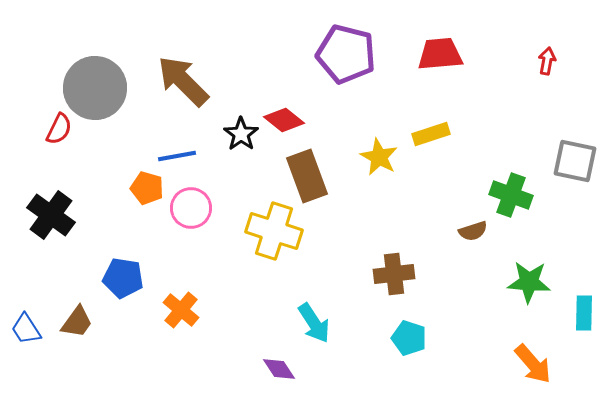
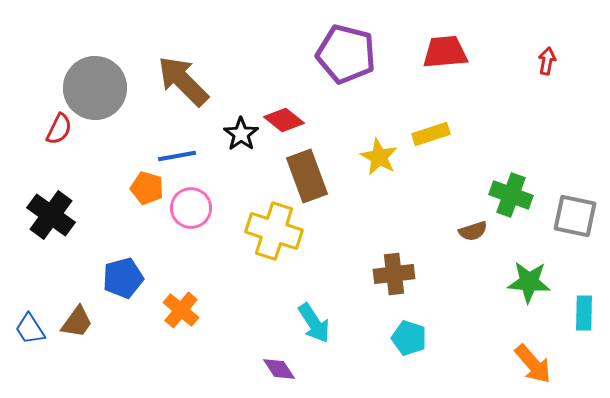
red trapezoid: moved 5 px right, 2 px up
gray square: moved 55 px down
blue pentagon: rotated 24 degrees counterclockwise
blue trapezoid: moved 4 px right
